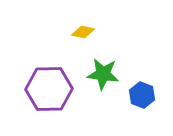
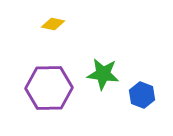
yellow diamond: moved 30 px left, 8 px up
purple hexagon: moved 1 px up
